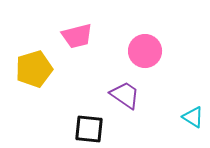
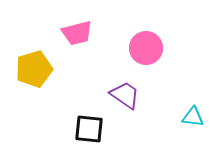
pink trapezoid: moved 3 px up
pink circle: moved 1 px right, 3 px up
cyan triangle: rotated 25 degrees counterclockwise
